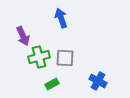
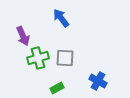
blue arrow: rotated 18 degrees counterclockwise
green cross: moved 1 px left, 1 px down
green rectangle: moved 5 px right, 4 px down
